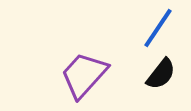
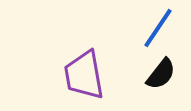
purple trapezoid: rotated 52 degrees counterclockwise
